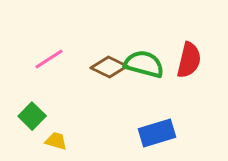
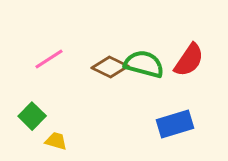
red semicircle: rotated 21 degrees clockwise
brown diamond: moved 1 px right
blue rectangle: moved 18 px right, 9 px up
